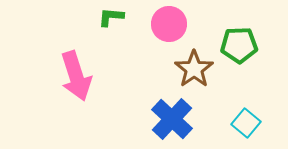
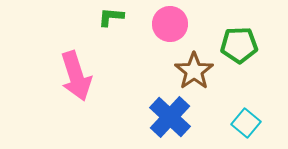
pink circle: moved 1 px right
brown star: moved 2 px down
blue cross: moved 2 px left, 2 px up
